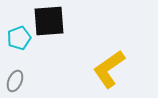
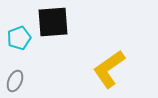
black square: moved 4 px right, 1 px down
